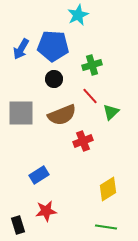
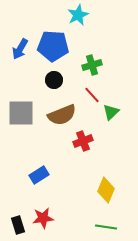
blue arrow: moved 1 px left
black circle: moved 1 px down
red line: moved 2 px right, 1 px up
yellow diamond: moved 2 px left, 1 px down; rotated 35 degrees counterclockwise
red star: moved 3 px left, 7 px down
